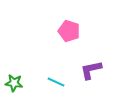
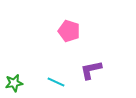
green star: rotated 18 degrees counterclockwise
